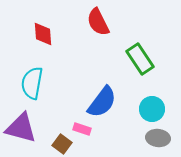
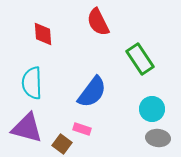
cyan semicircle: rotated 12 degrees counterclockwise
blue semicircle: moved 10 px left, 10 px up
purple triangle: moved 6 px right
